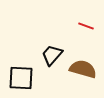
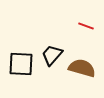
brown semicircle: moved 1 px left, 1 px up
black square: moved 14 px up
